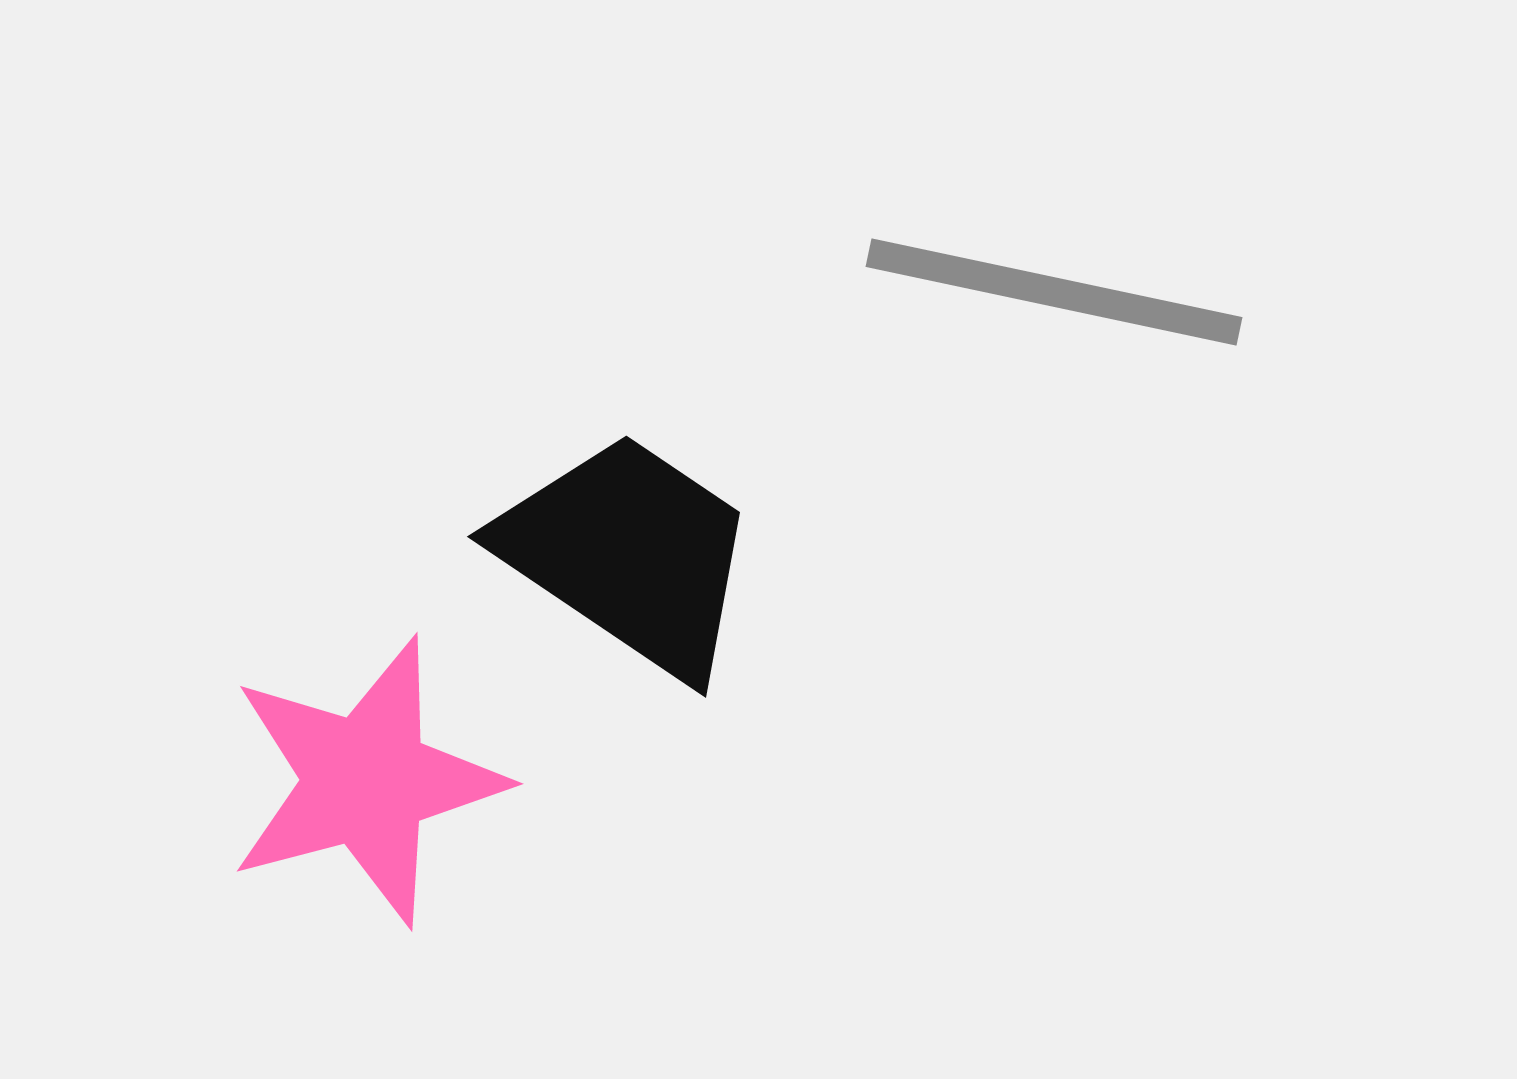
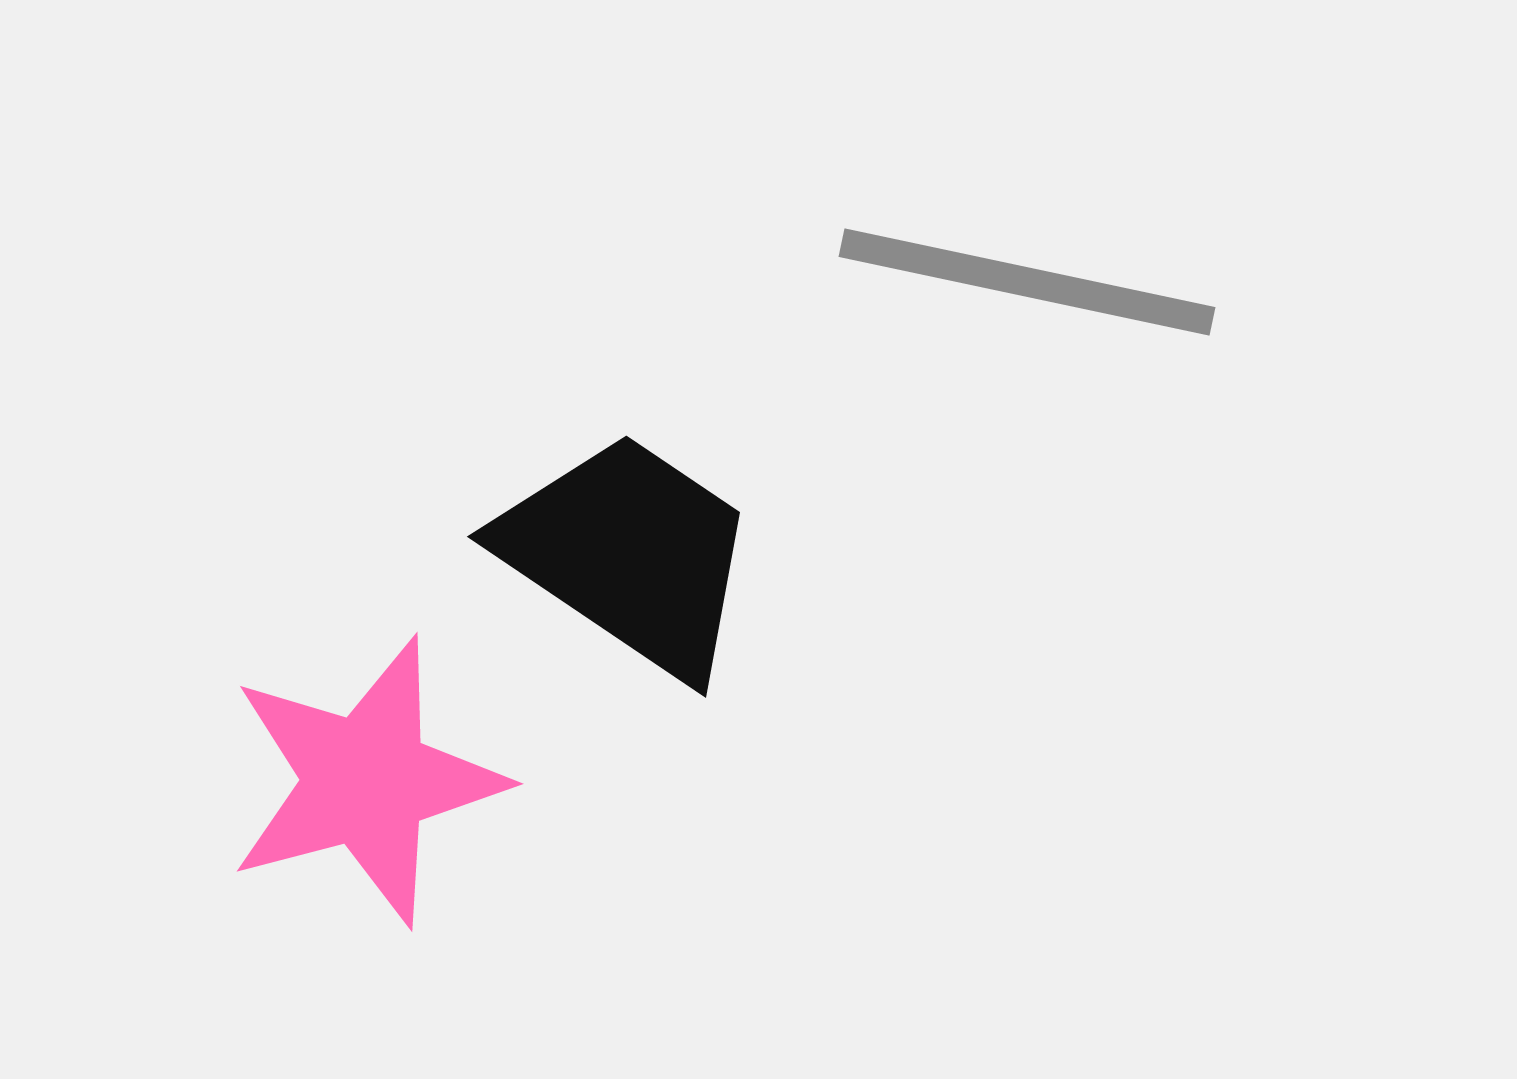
gray line: moved 27 px left, 10 px up
